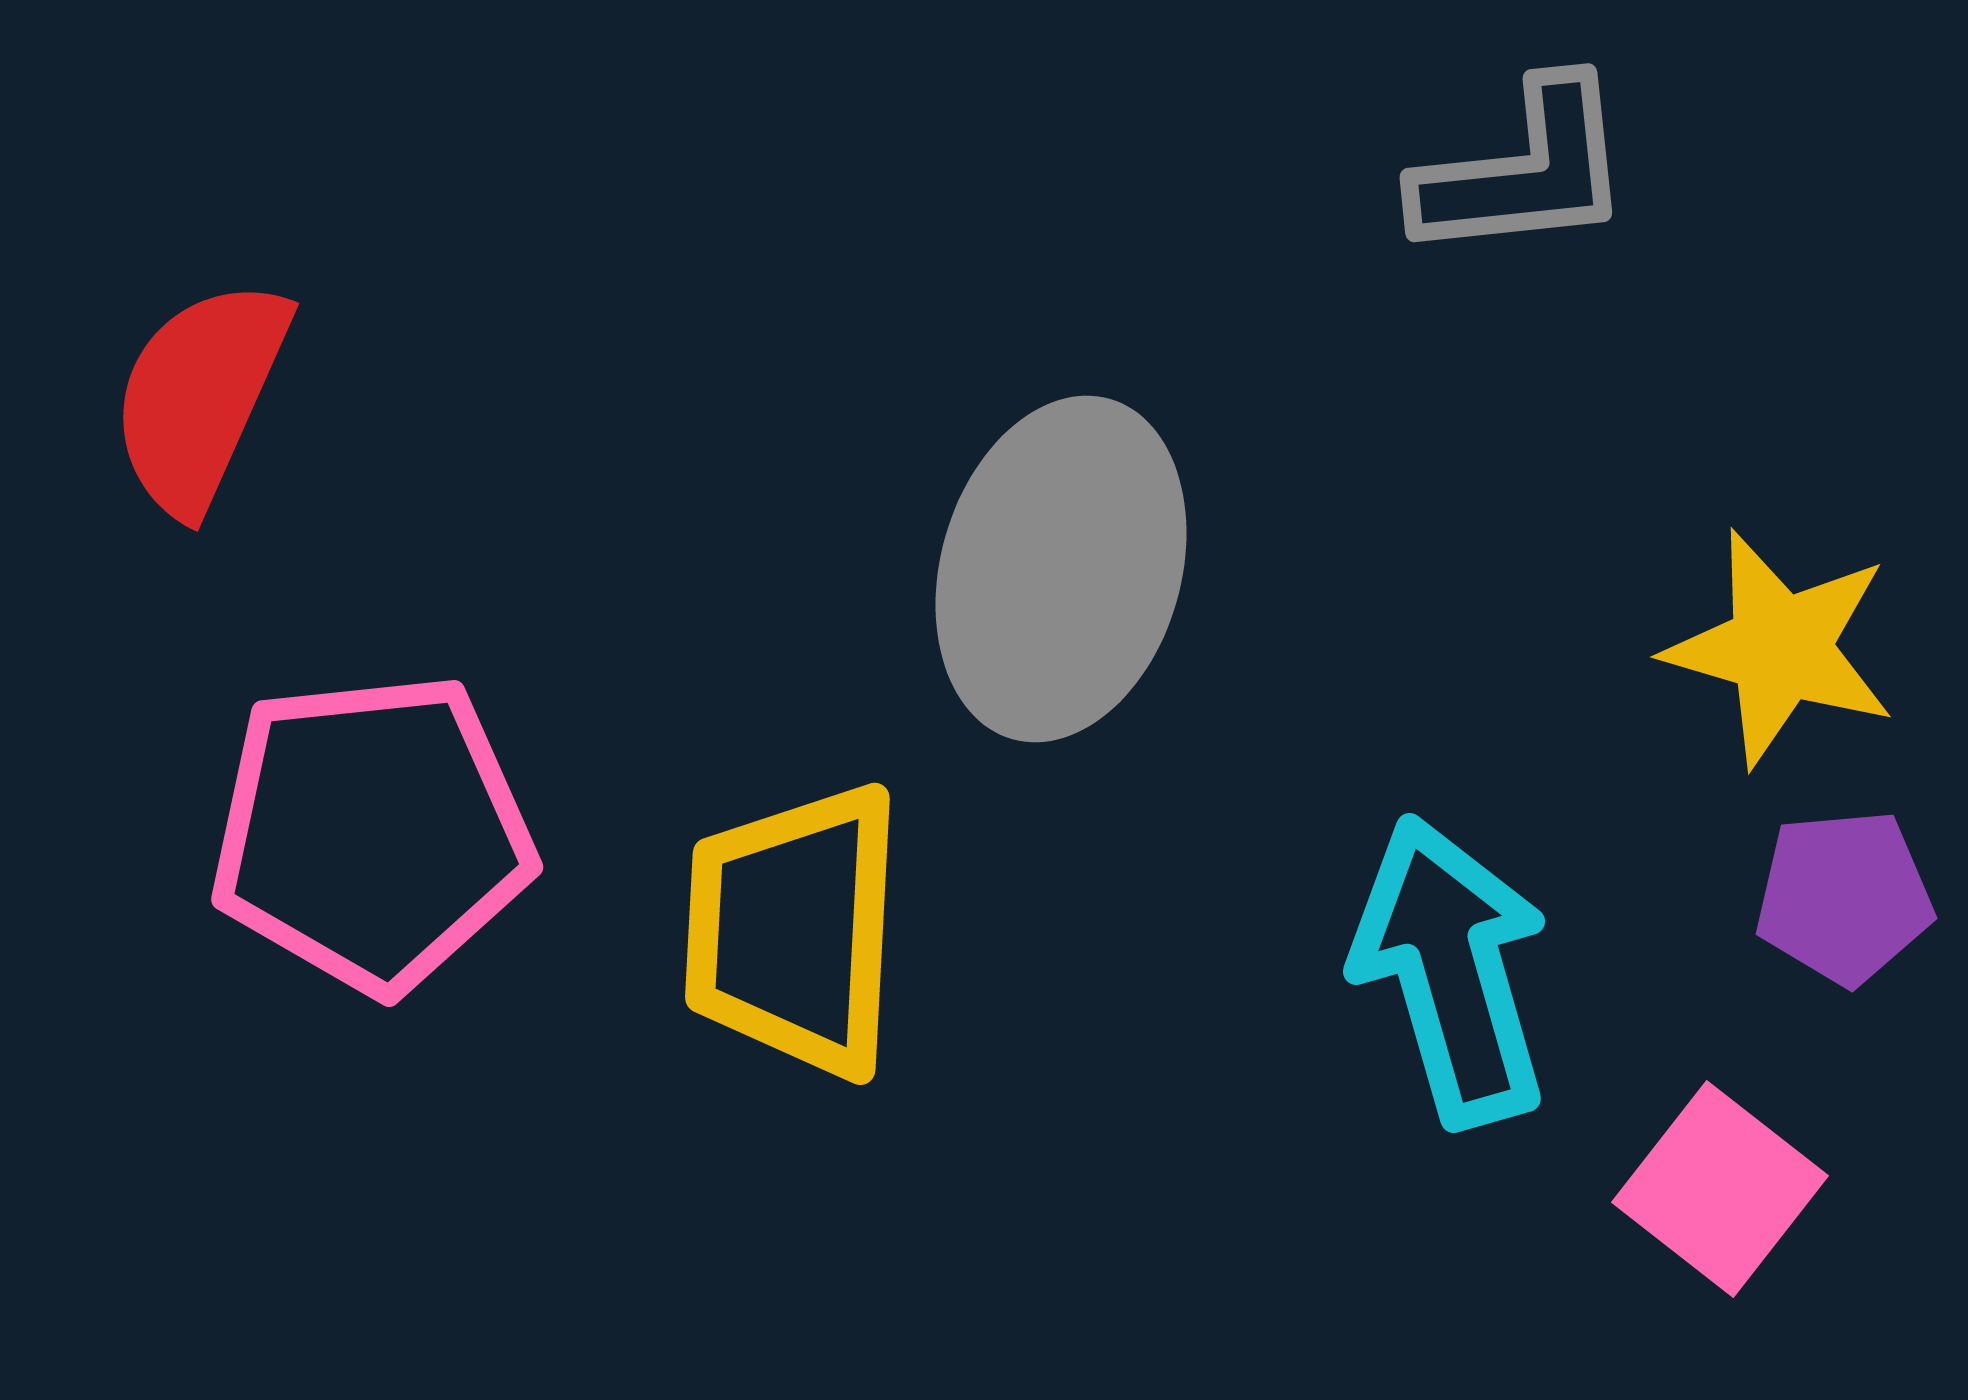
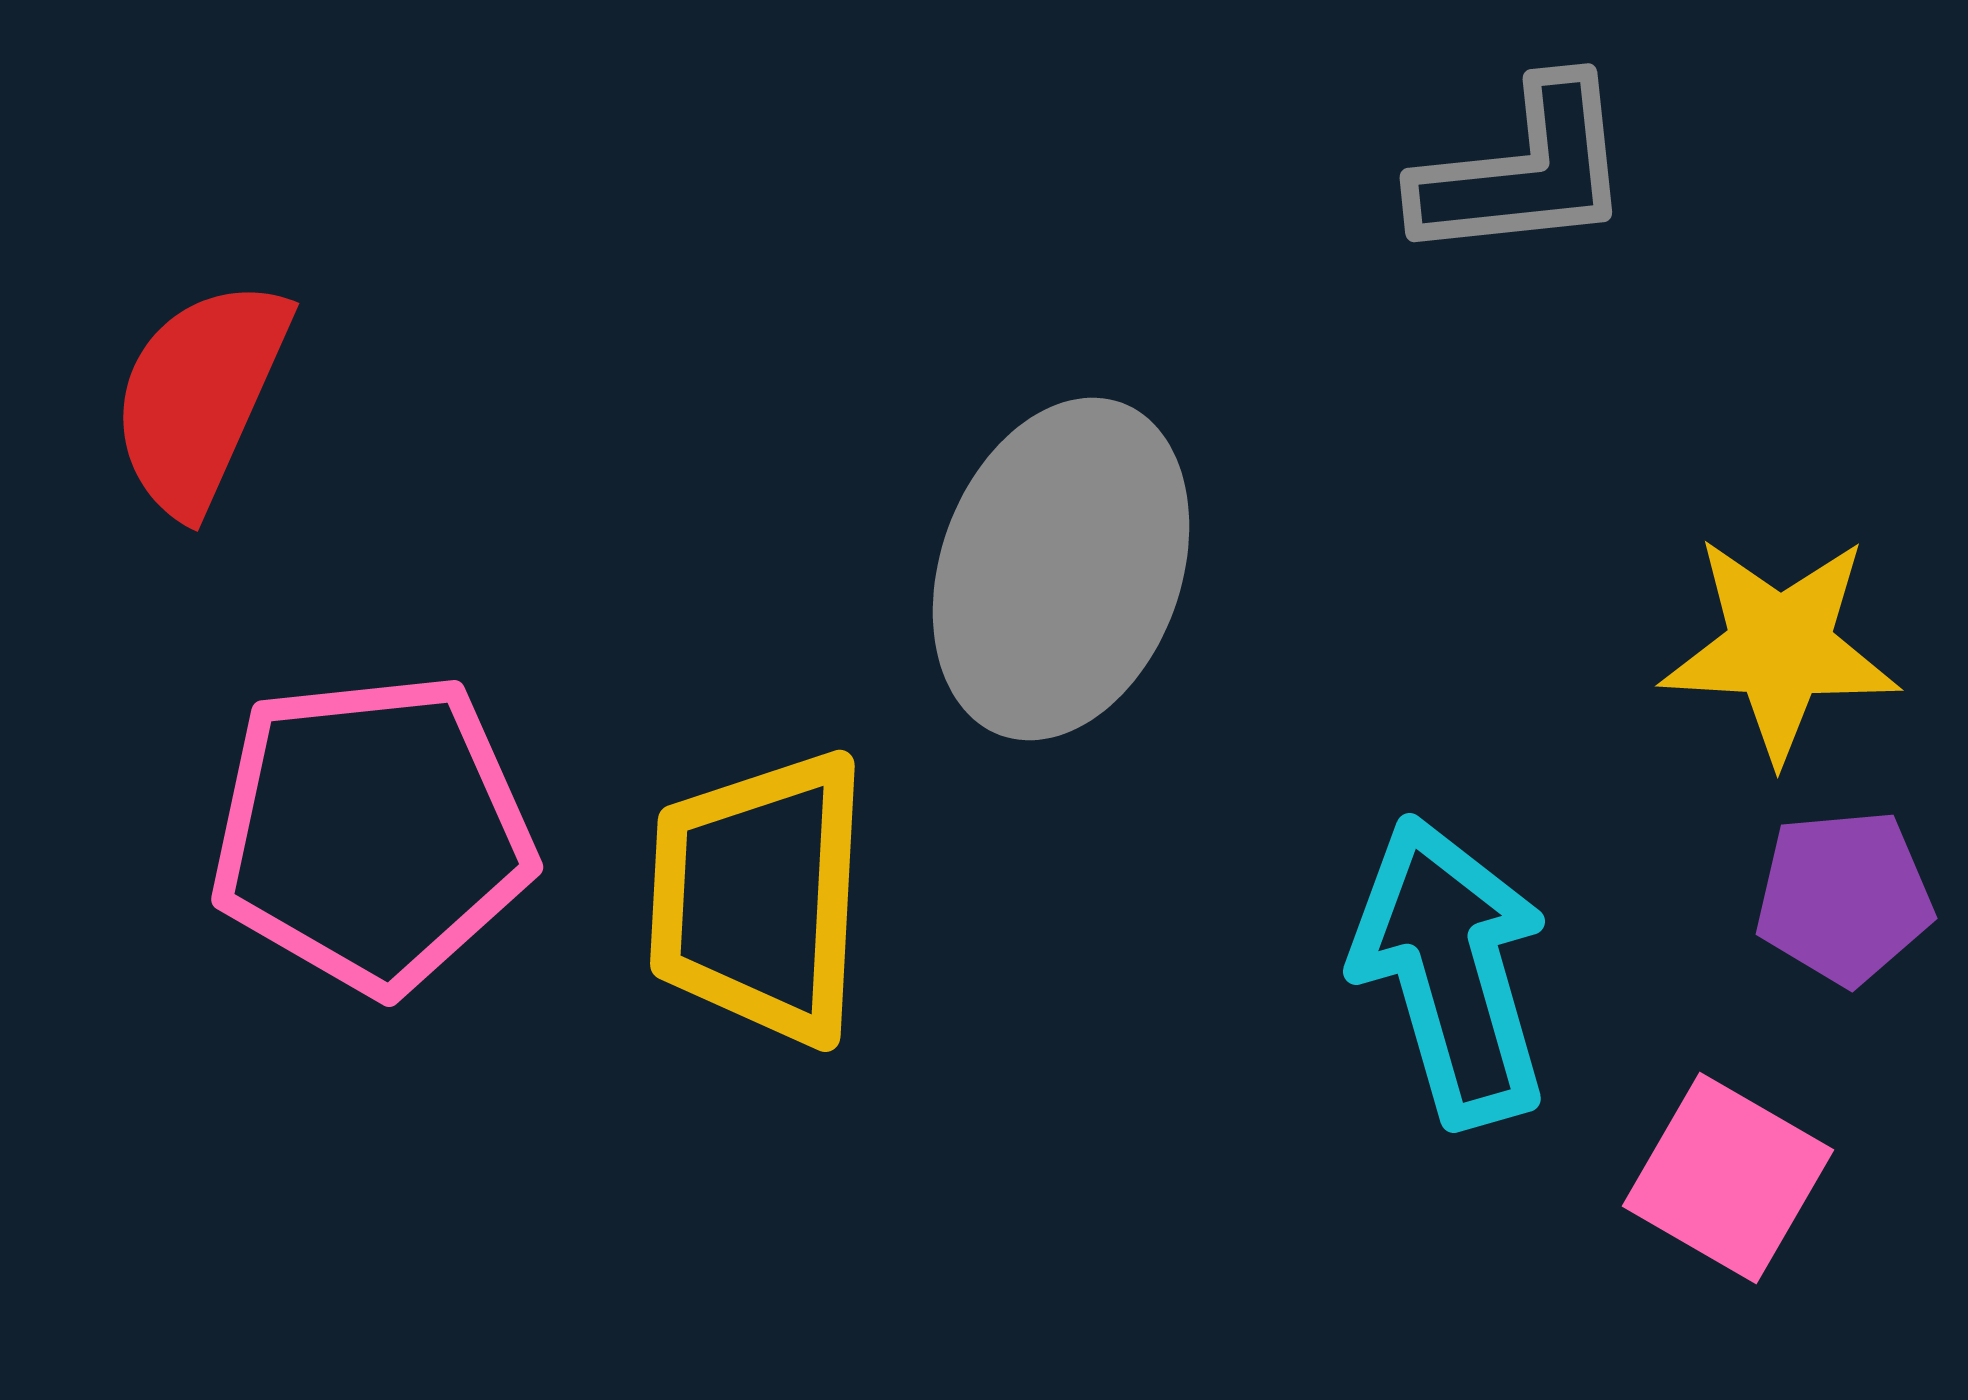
gray ellipse: rotated 4 degrees clockwise
yellow star: rotated 13 degrees counterclockwise
yellow trapezoid: moved 35 px left, 33 px up
pink square: moved 8 px right, 11 px up; rotated 8 degrees counterclockwise
